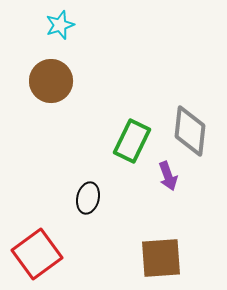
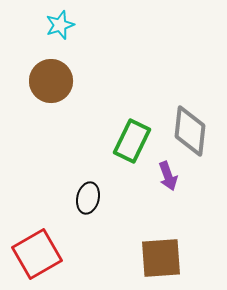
red square: rotated 6 degrees clockwise
